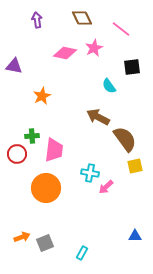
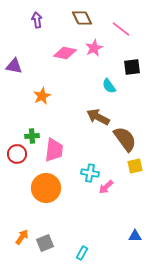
orange arrow: rotated 35 degrees counterclockwise
